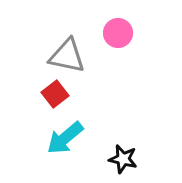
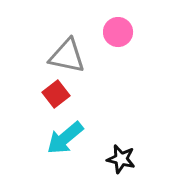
pink circle: moved 1 px up
red square: moved 1 px right
black star: moved 2 px left
